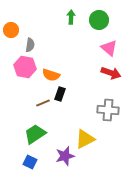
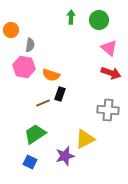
pink hexagon: moved 1 px left
